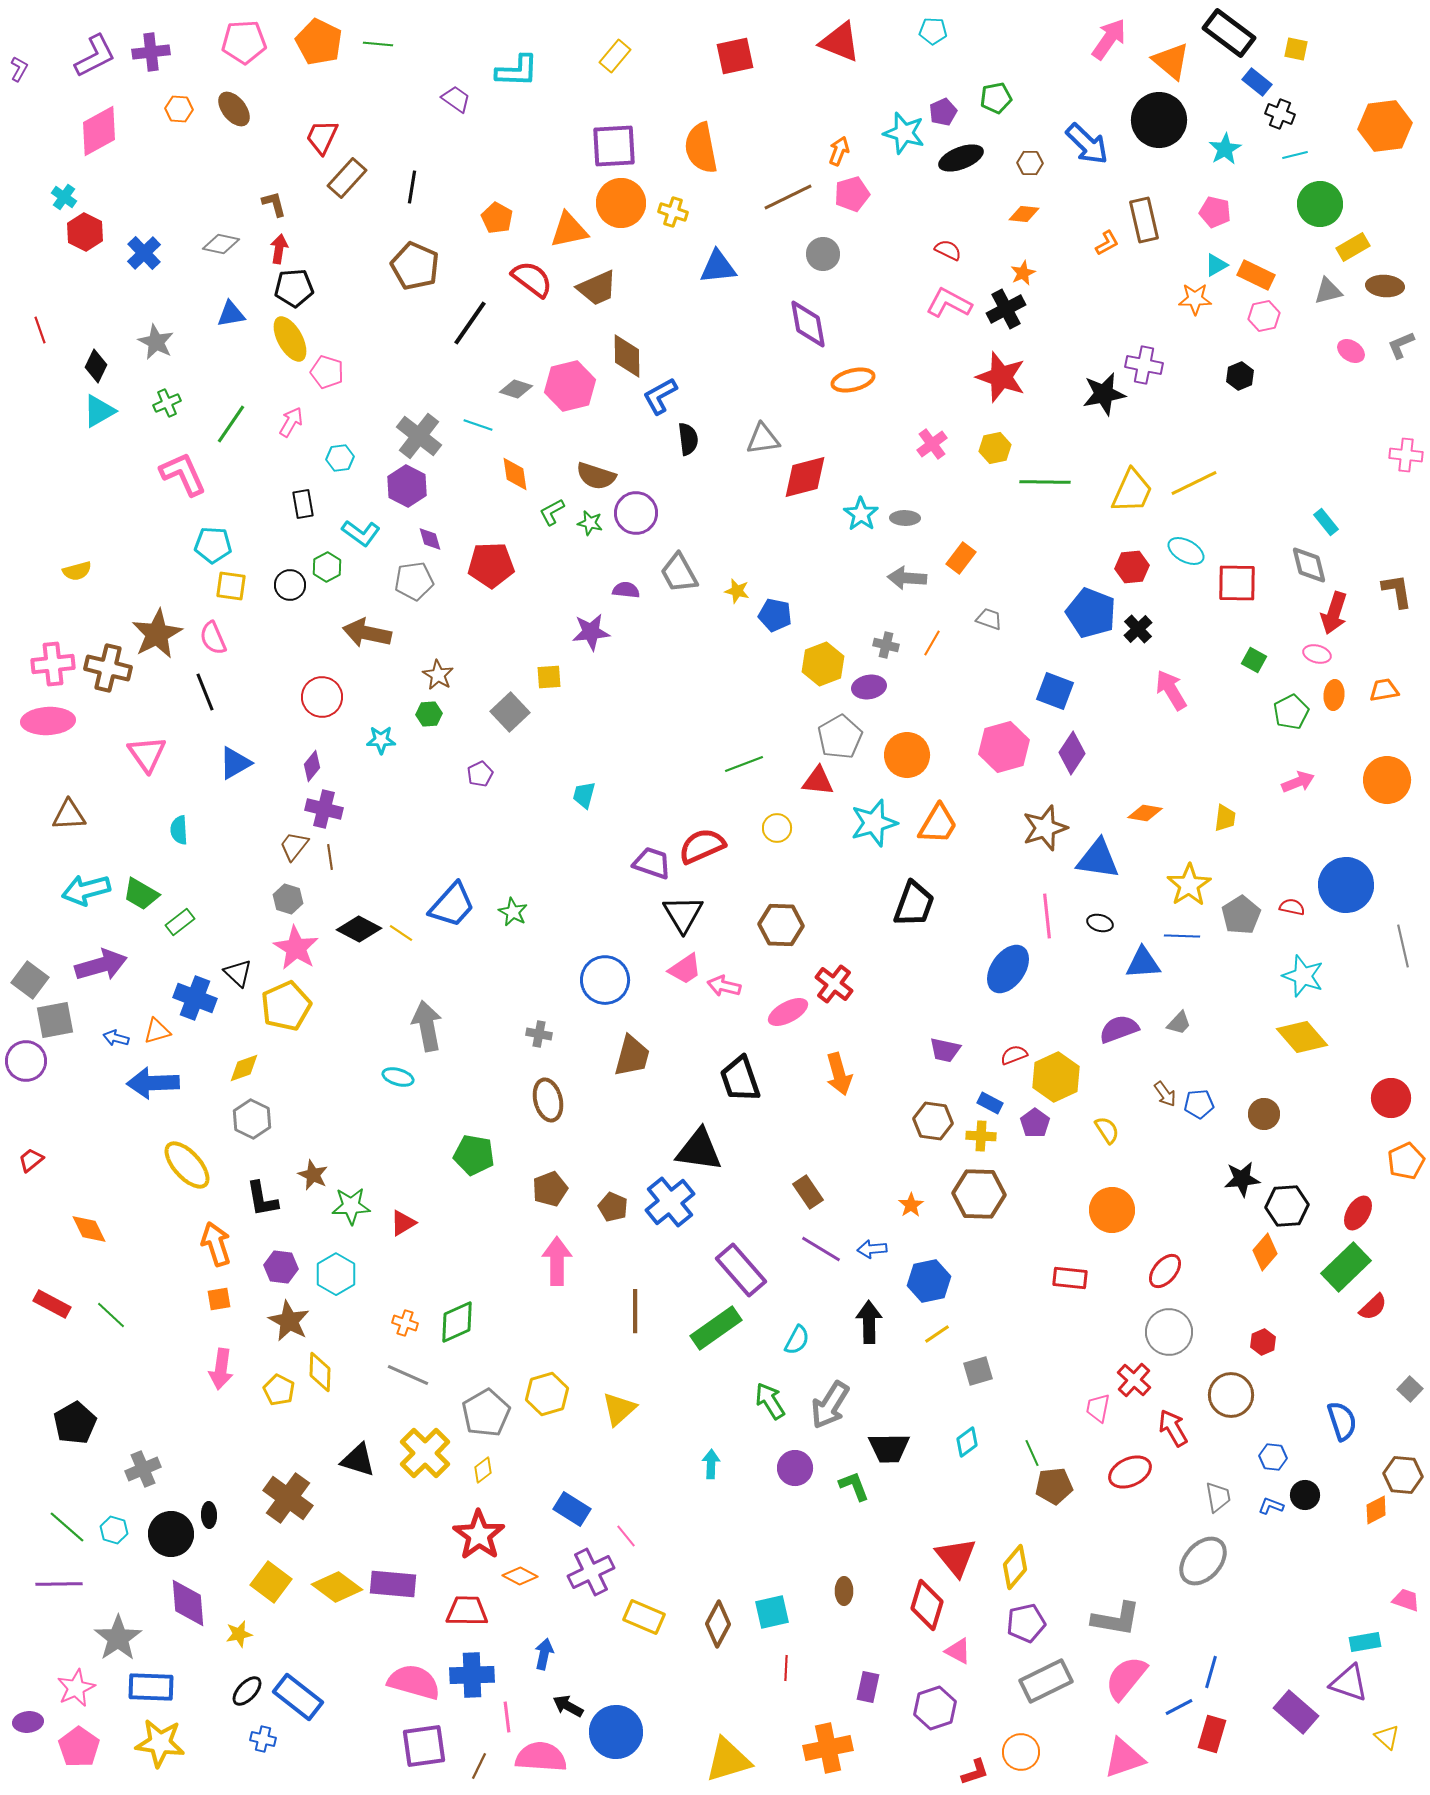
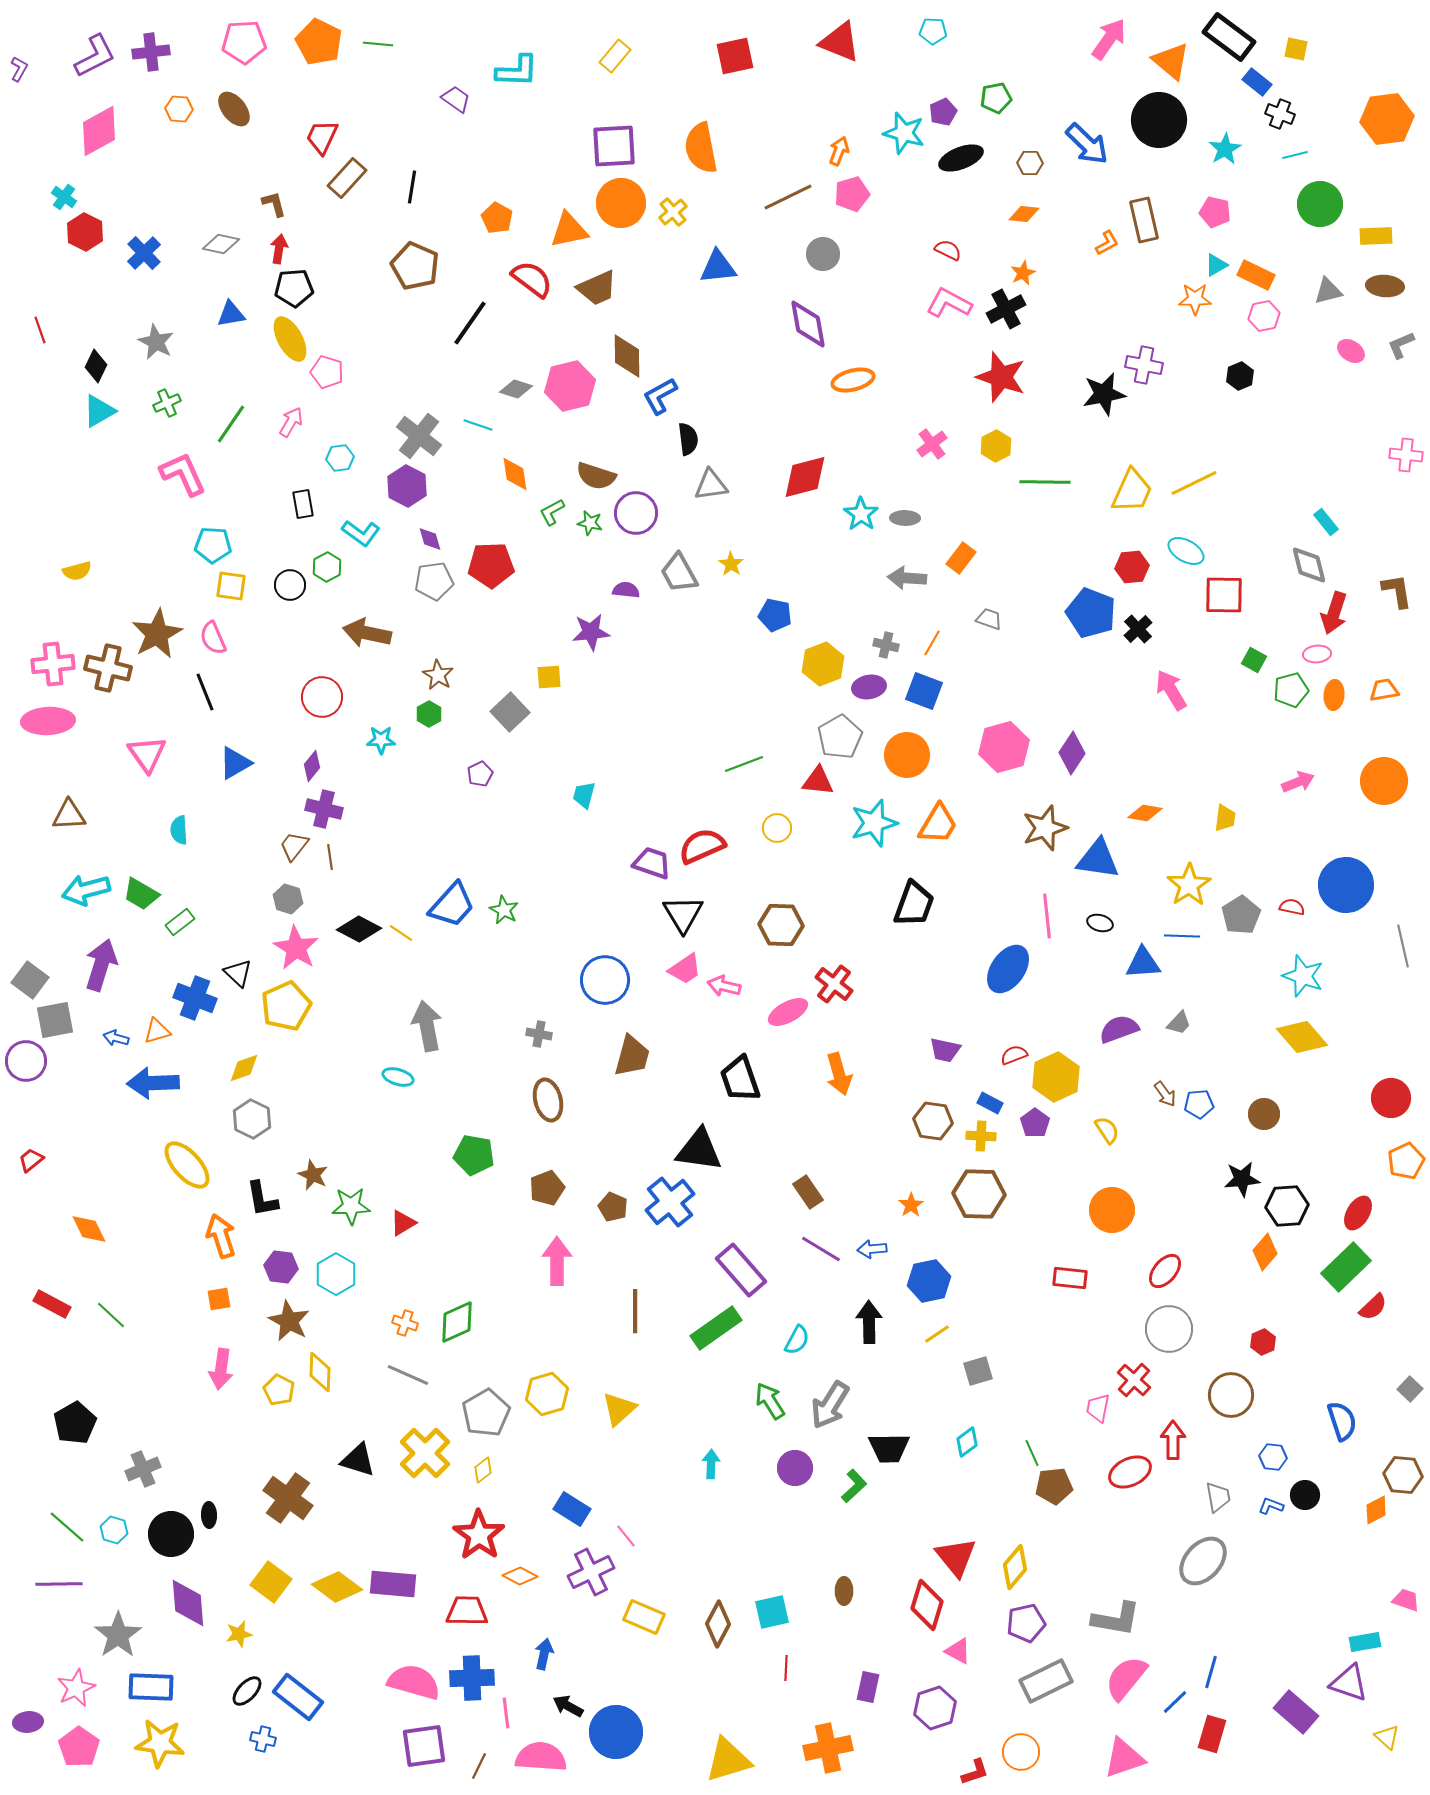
black rectangle at (1229, 33): moved 4 px down
orange hexagon at (1385, 126): moved 2 px right, 7 px up
yellow cross at (673, 212): rotated 32 degrees clockwise
yellow rectangle at (1353, 247): moved 23 px right, 11 px up; rotated 28 degrees clockwise
gray triangle at (763, 439): moved 52 px left, 46 px down
yellow hexagon at (995, 448): moved 1 px right, 2 px up; rotated 16 degrees counterclockwise
gray pentagon at (414, 581): moved 20 px right
red square at (1237, 583): moved 13 px left, 12 px down
yellow star at (737, 591): moved 6 px left, 27 px up; rotated 20 degrees clockwise
pink ellipse at (1317, 654): rotated 20 degrees counterclockwise
blue square at (1055, 691): moved 131 px left
green pentagon at (1291, 712): moved 22 px up; rotated 12 degrees clockwise
green hexagon at (429, 714): rotated 25 degrees counterclockwise
orange circle at (1387, 780): moved 3 px left, 1 px down
green star at (513, 912): moved 9 px left, 2 px up
purple arrow at (101, 965): rotated 57 degrees counterclockwise
brown pentagon at (550, 1189): moved 3 px left, 1 px up
orange arrow at (216, 1244): moved 5 px right, 8 px up
gray circle at (1169, 1332): moved 3 px up
red arrow at (1173, 1428): moved 12 px down; rotated 30 degrees clockwise
green L-shape at (854, 1486): rotated 68 degrees clockwise
gray star at (118, 1638): moved 3 px up
blue cross at (472, 1675): moved 3 px down
blue line at (1179, 1707): moved 4 px left, 5 px up; rotated 16 degrees counterclockwise
pink line at (507, 1717): moved 1 px left, 4 px up
